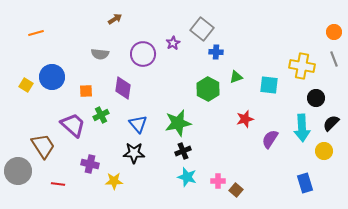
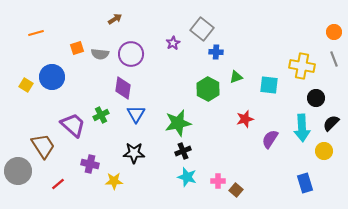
purple circle: moved 12 px left
orange square: moved 9 px left, 43 px up; rotated 16 degrees counterclockwise
blue triangle: moved 2 px left, 10 px up; rotated 12 degrees clockwise
red line: rotated 48 degrees counterclockwise
